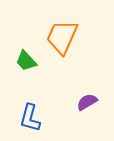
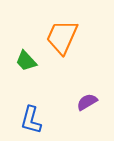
blue L-shape: moved 1 px right, 2 px down
